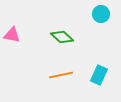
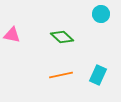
cyan rectangle: moved 1 px left
